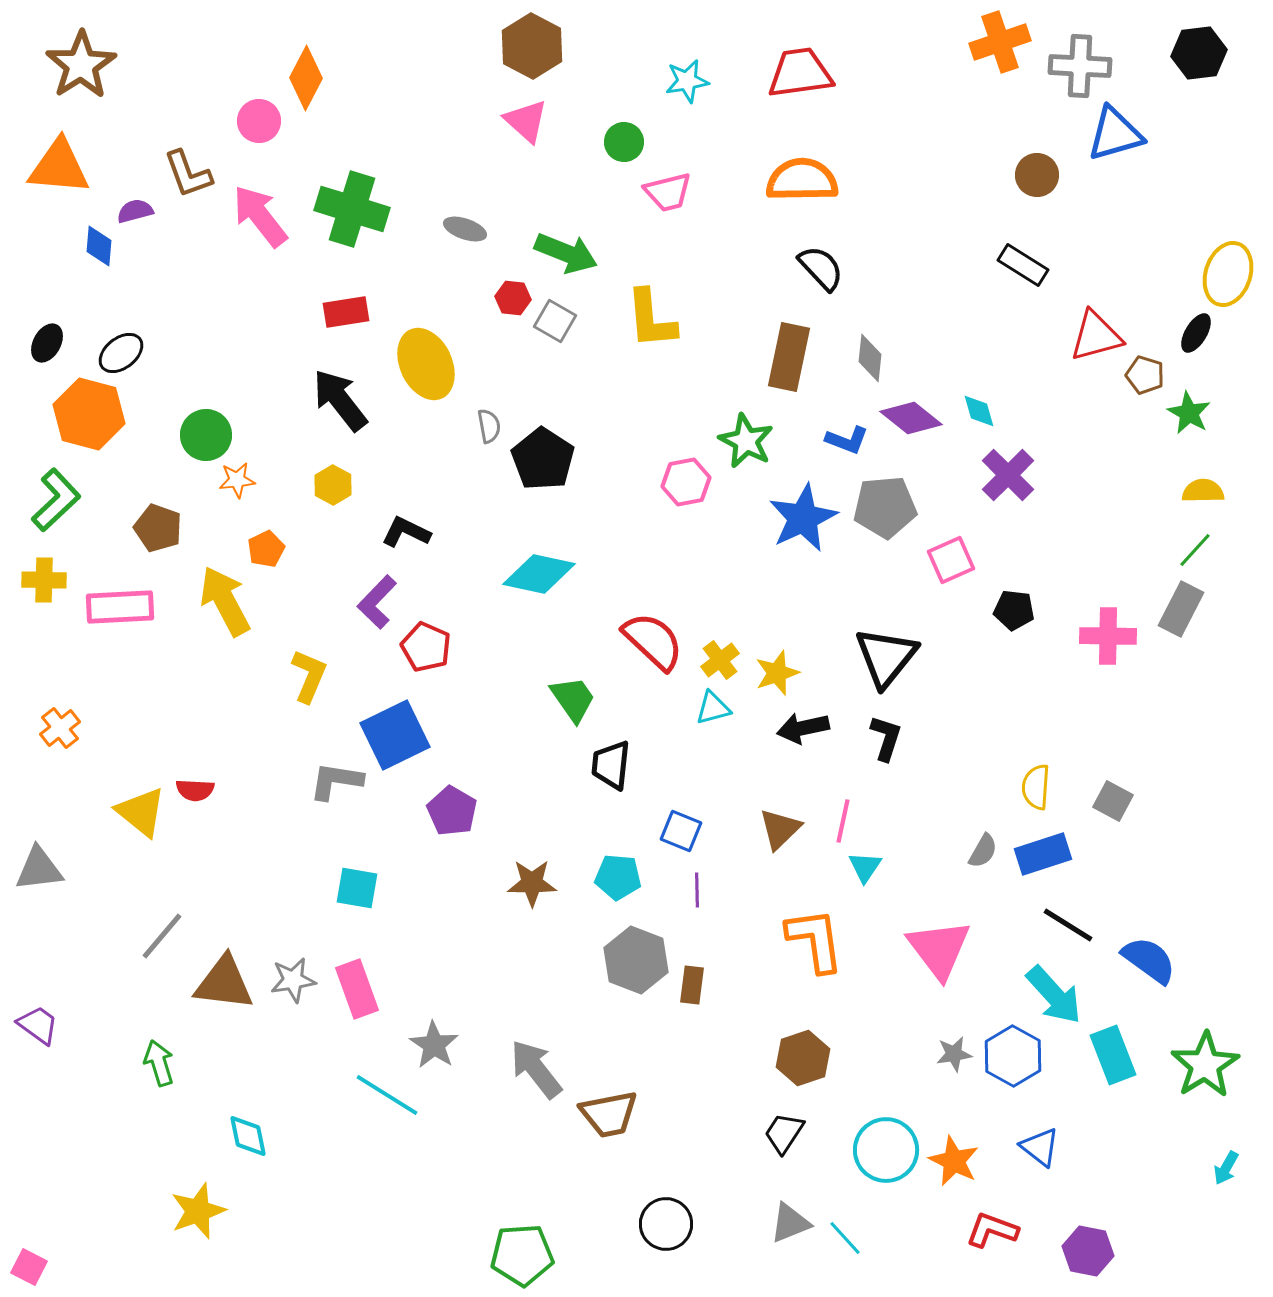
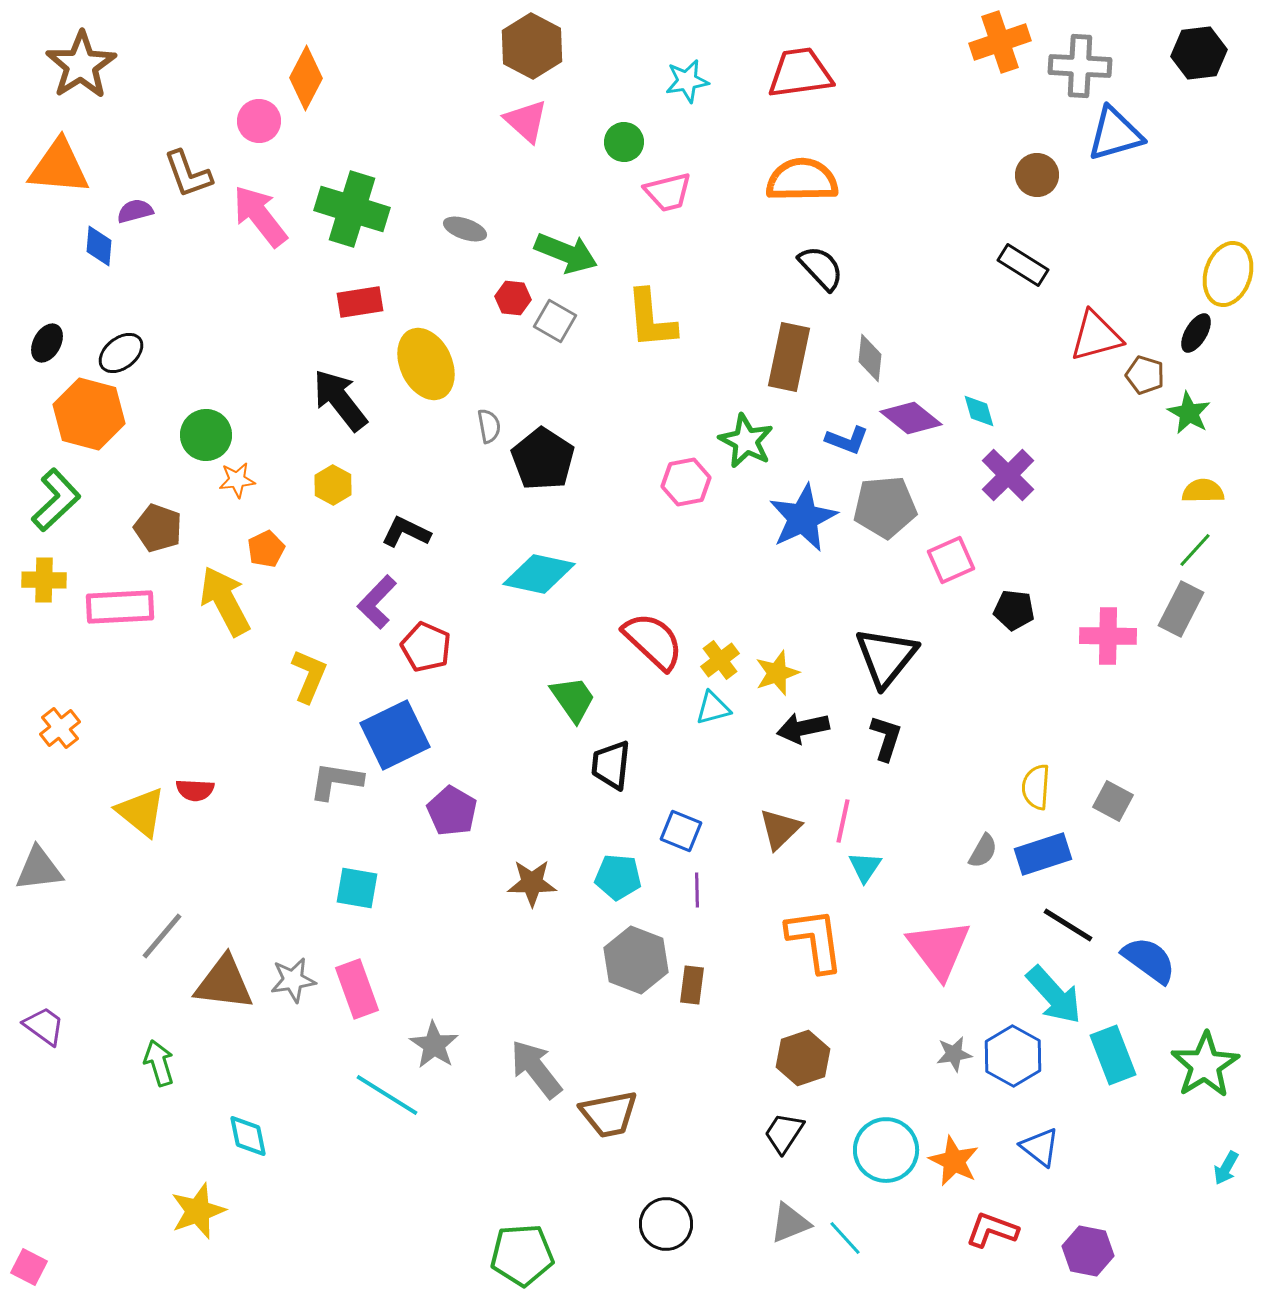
red rectangle at (346, 312): moved 14 px right, 10 px up
purple trapezoid at (38, 1025): moved 6 px right, 1 px down
